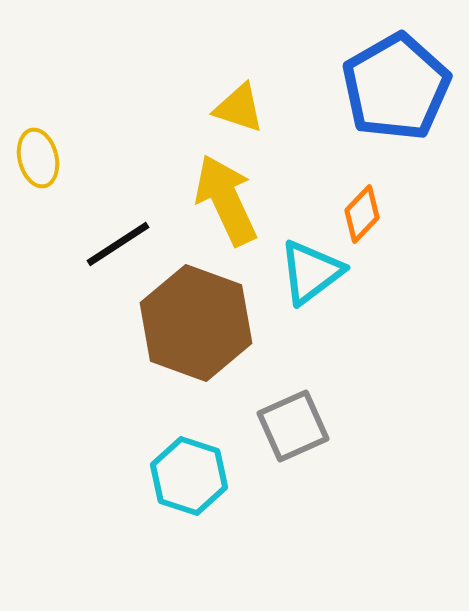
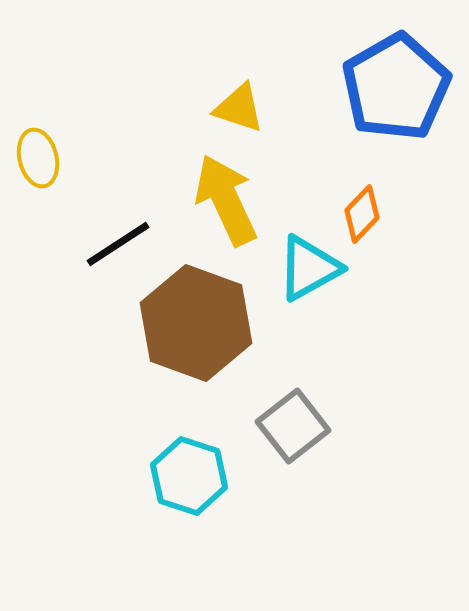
cyan triangle: moved 2 px left, 4 px up; rotated 8 degrees clockwise
gray square: rotated 14 degrees counterclockwise
